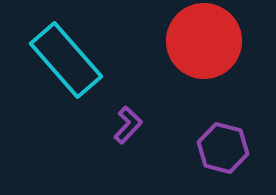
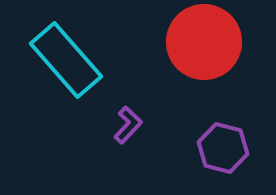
red circle: moved 1 px down
